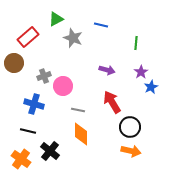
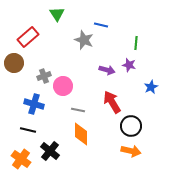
green triangle: moved 1 px right, 5 px up; rotated 35 degrees counterclockwise
gray star: moved 11 px right, 2 px down
purple star: moved 12 px left, 7 px up; rotated 24 degrees counterclockwise
black circle: moved 1 px right, 1 px up
black line: moved 1 px up
